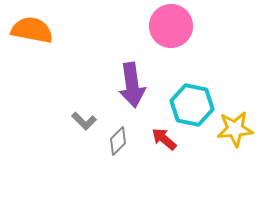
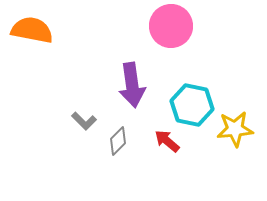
red arrow: moved 3 px right, 2 px down
